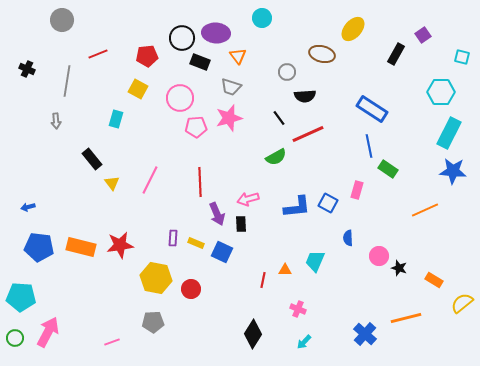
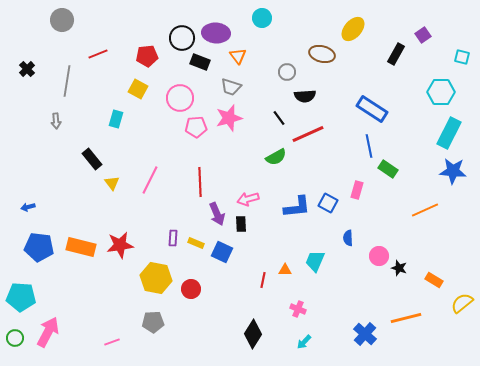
black cross at (27, 69): rotated 21 degrees clockwise
